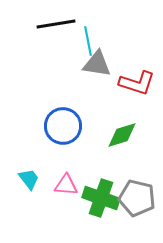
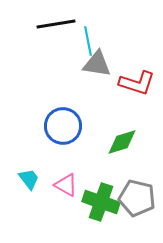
green diamond: moved 7 px down
pink triangle: rotated 25 degrees clockwise
green cross: moved 4 px down
